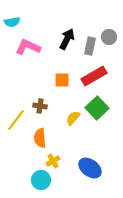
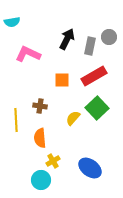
pink L-shape: moved 7 px down
yellow line: rotated 40 degrees counterclockwise
